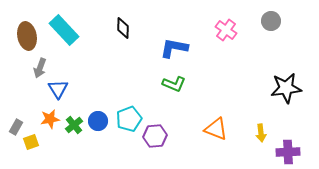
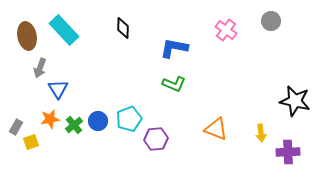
black star: moved 9 px right, 13 px down; rotated 20 degrees clockwise
purple hexagon: moved 1 px right, 3 px down
